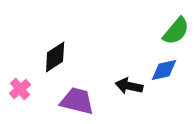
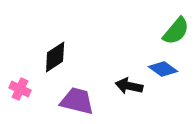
blue diamond: moved 1 px left, 1 px up; rotated 48 degrees clockwise
pink cross: rotated 25 degrees counterclockwise
